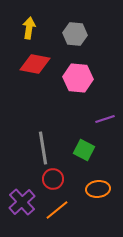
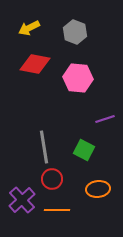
yellow arrow: rotated 125 degrees counterclockwise
gray hexagon: moved 2 px up; rotated 15 degrees clockwise
gray line: moved 1 px right, 1 px up
red circle: moved 1 px left
purple cross: moved 2 px up
orange line: rotated 40 degrees clockwise
